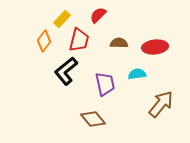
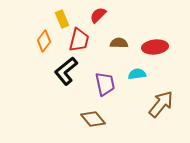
yellow rectangle: rotated 66 degrees counterclockwise
